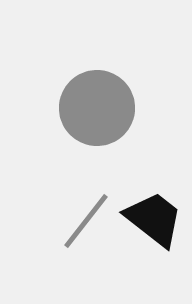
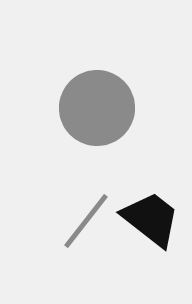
black trapezoid: moved 3 px left
